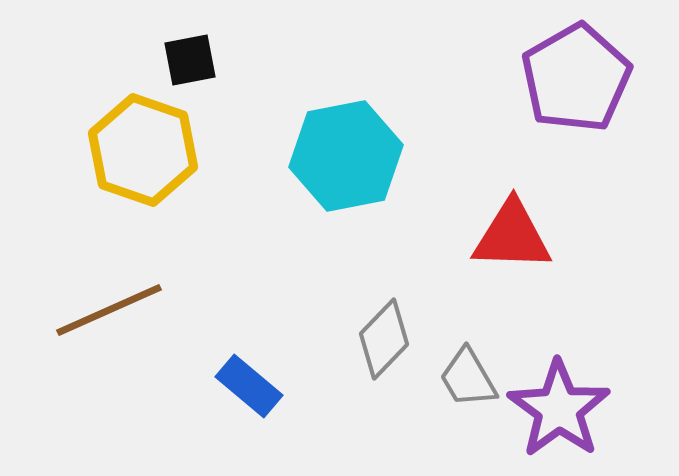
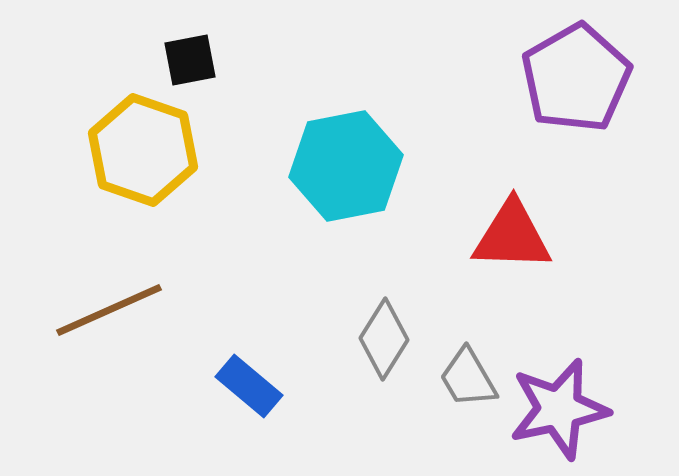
cyan hexagon: moved 10 px down
gray diamond: rotated 12 degrees counterclockwise
purple star: rotated 24 degrees clockwise
